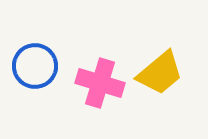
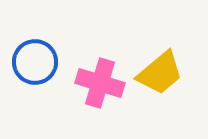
blue circle: moved 4 px up
